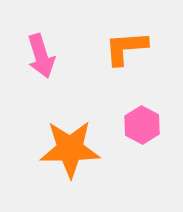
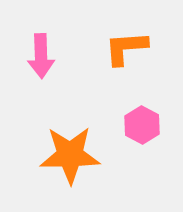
pink arrow: rotated 15 degrees clockwise
orange star: moved 6 px down
